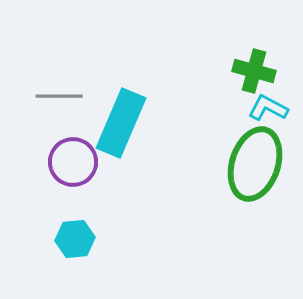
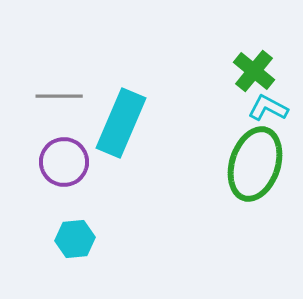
green cross: rotated 24 degrees clockwise
purple circle: moved 9 px left
